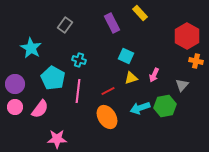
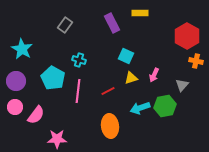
yellow rectangle: rotated 49 degrees counterclockwise
cyan star: moved 9 px left, 1 px down
purple circle: moved 1 px right, 3 px up
pink semicircle: moved 4 px left, 6 px down
orange ellipse: moved 3 px right, 9 px down; rotated 25 degrees clockwise
